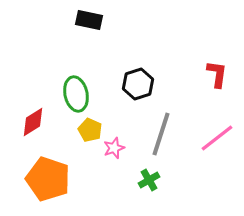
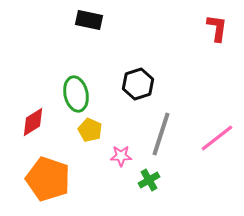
red L-shape: moved 46 px up
pink star: moved 7 px right, 8 px down; rotated 20 degrees clockwise
